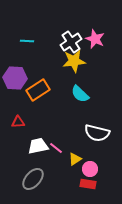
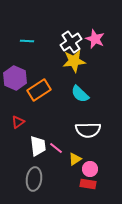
purple hexagon: rotated 20 degrees clockwise
orange rectangle: moved 1 px right
red triangle: rotated 32 degrees counterclockwise
white semicircle: moved 9 px left, 3 px up; rotated 15 degrees counterclockwise
white trapezoid: rotated 95 degrees clockwise
gray ellipse: moved 1 px right; rotated 35 degrees counterclockwise
